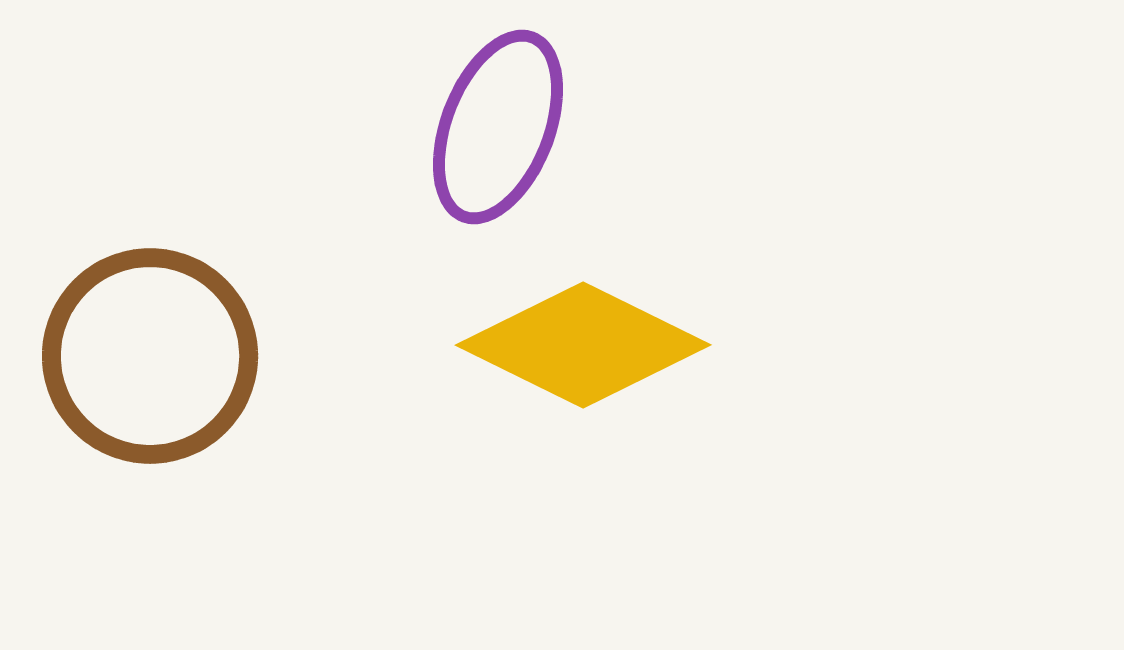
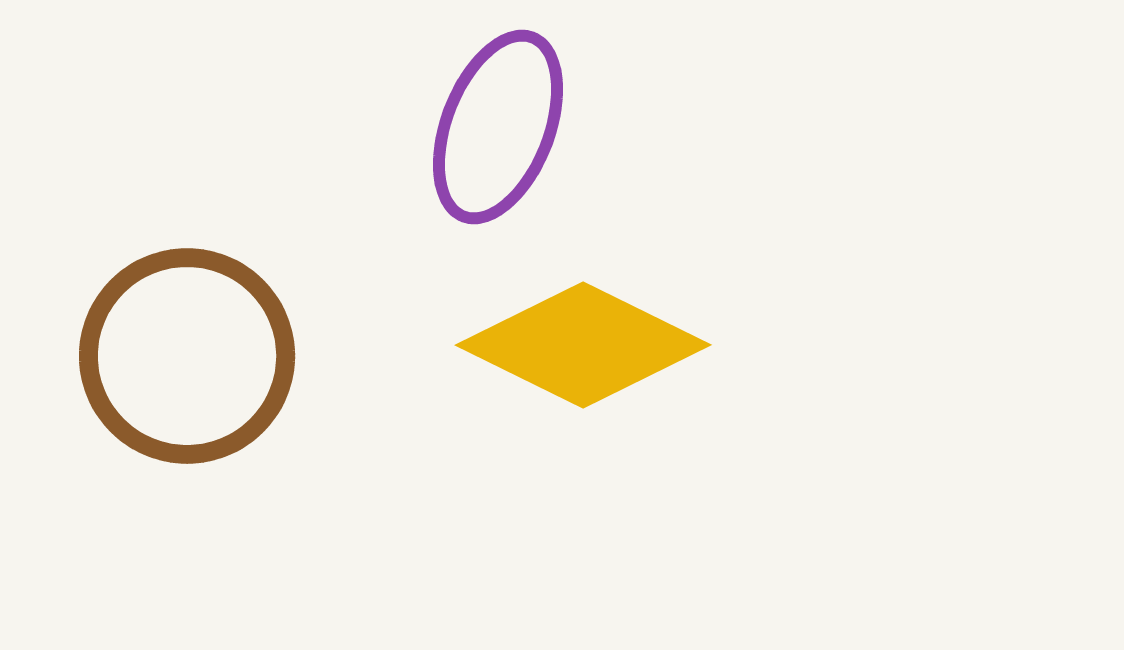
brown circle: moved 37 px right
